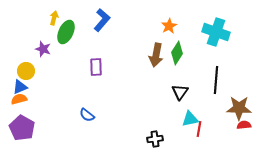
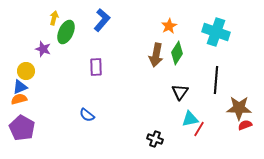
red semicircle: moved 1 px right; rotated 16 degrees counterclockwise
red line: rotated 21 degrees clockwise
black cross: rotated 28 degrees clockwise
